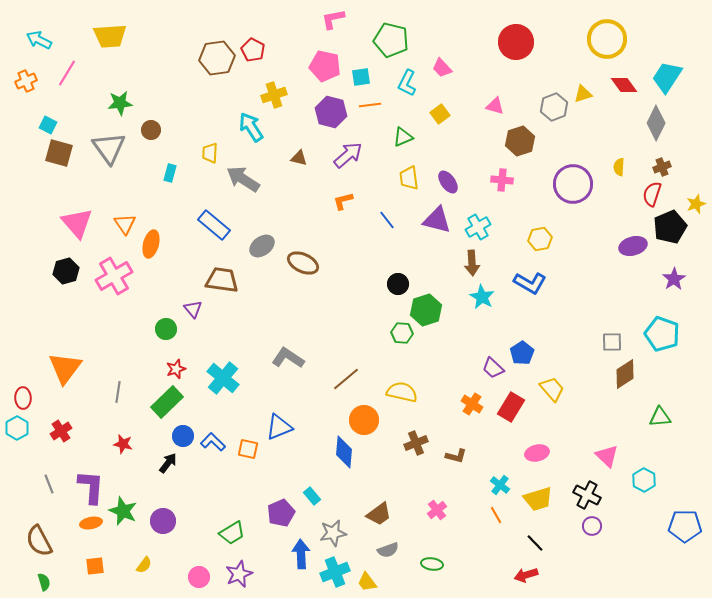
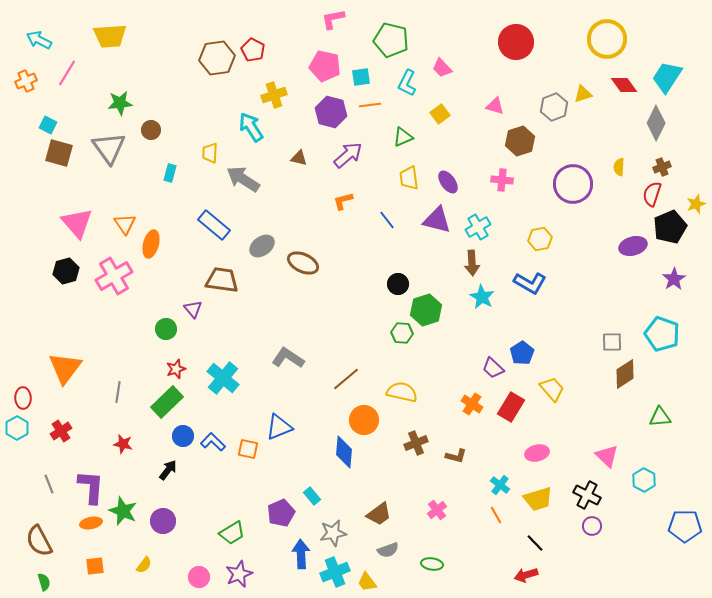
black arrow at (168, 463): moved 7 px down
